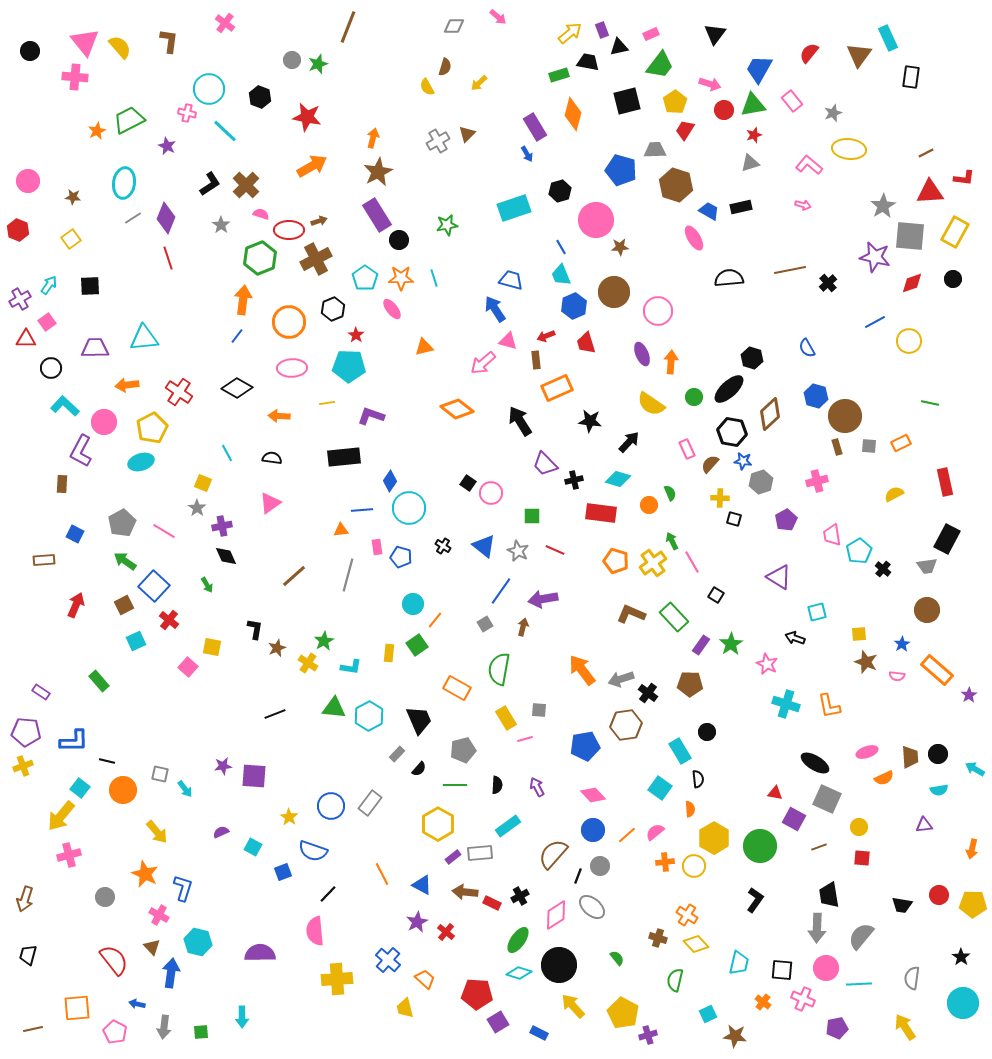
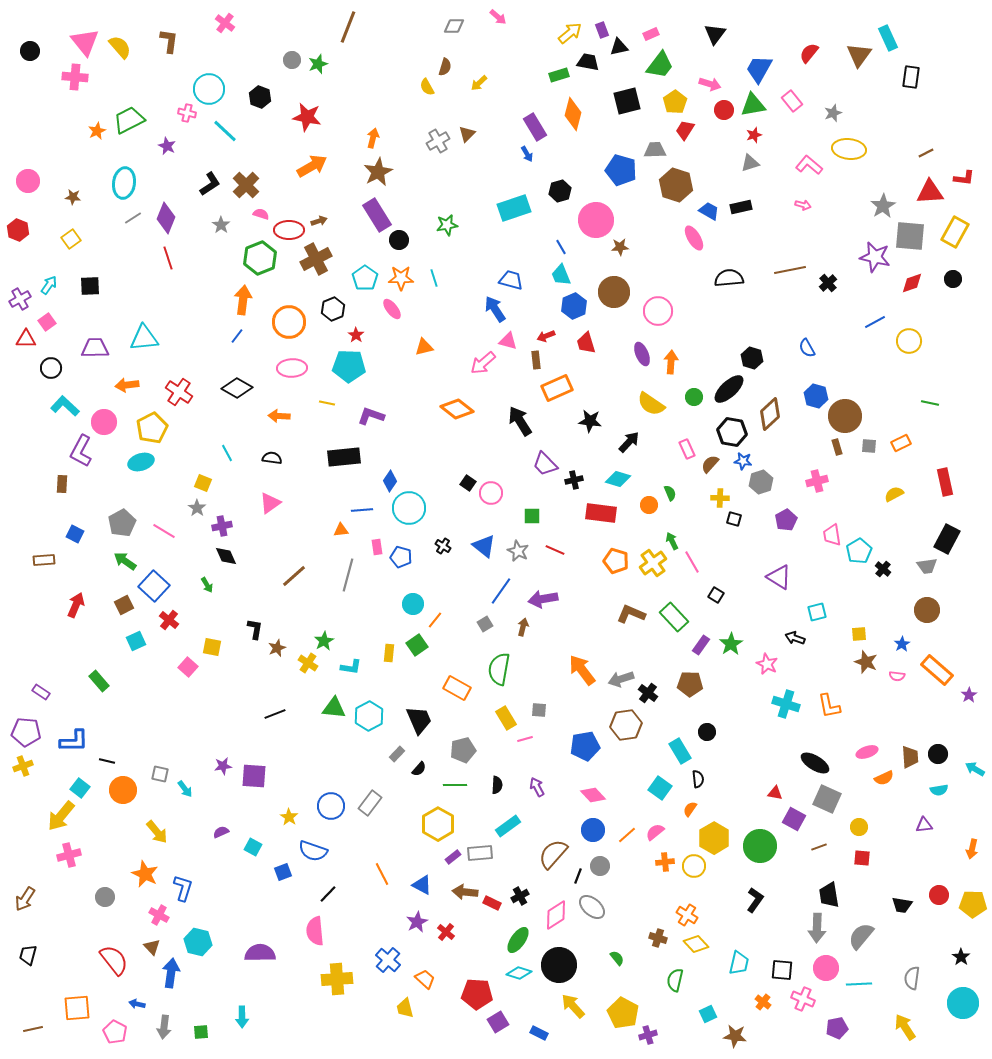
yellow line at (327, 403): rotated 21 degrees clockwise
orange semicircle at (690, 809): rotated 140 degrees counterclockwise
brown arrow at (25, 899): rotated 15 degrees clockwise
